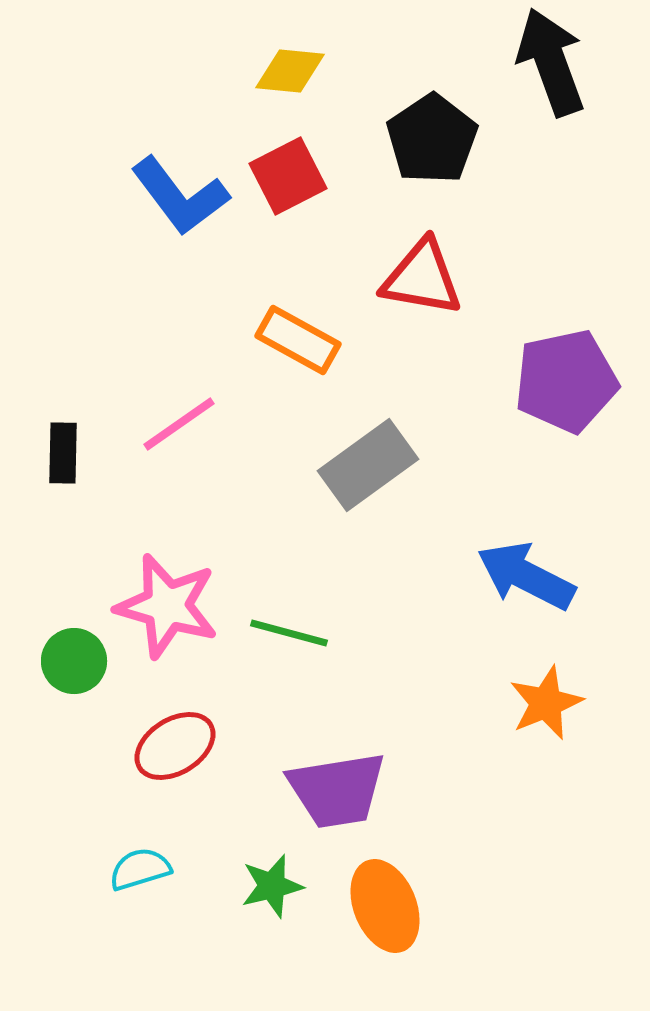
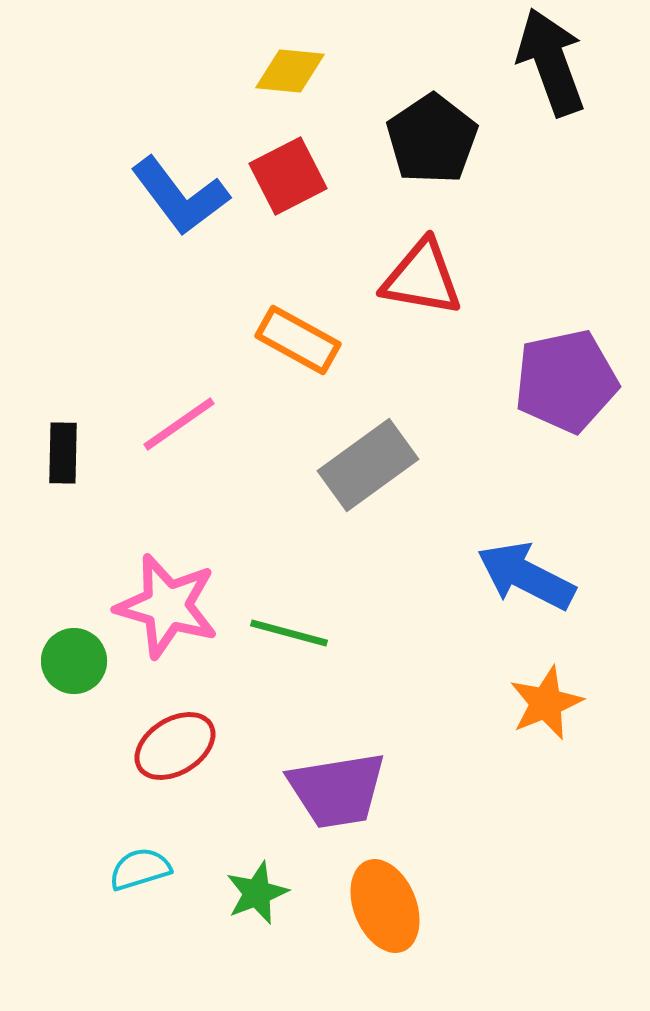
green star: moved 15 px left, 7 px down; rotated 8 degrees counterclockwise
